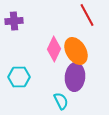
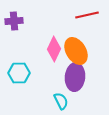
red line: rotated 75 degrees counterclockwise
cyan hexagon: moved 4 px up
